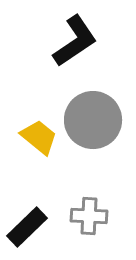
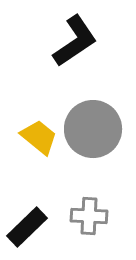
gray circle: moved 9 px down
